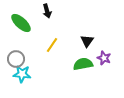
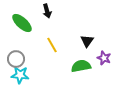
green ellipse: moved 1 px right
yellow line: rotated 63 degrees counterclockwise
green semicircle: moved 2 px left, 2 px down
cyan star: moved 2 px left, 1 px down
